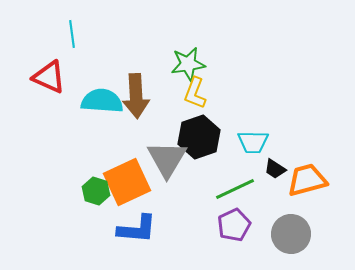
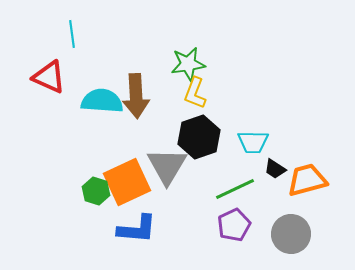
gray triangle: moved 7 px down
